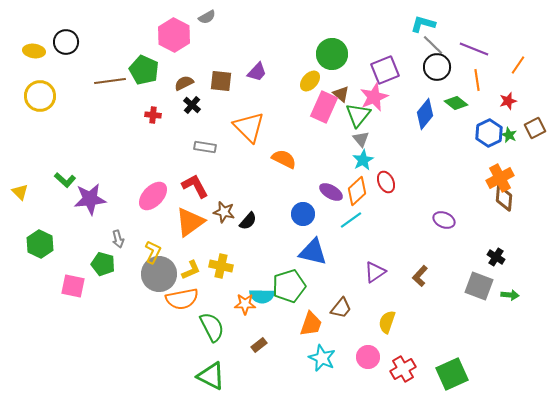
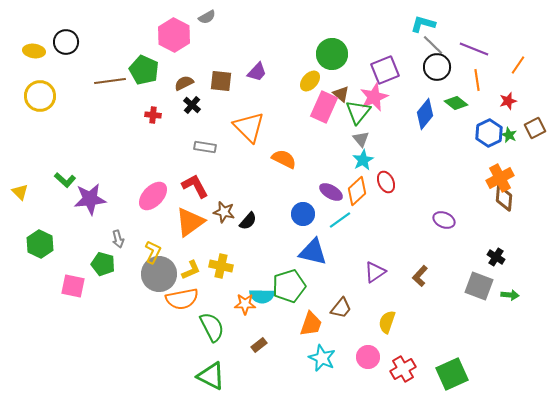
green triangle at (358, 115): moved 3 px up
cyan line at (351, 220): moved 11 px left
